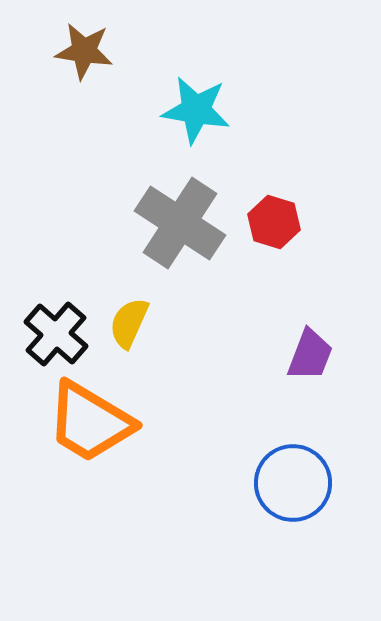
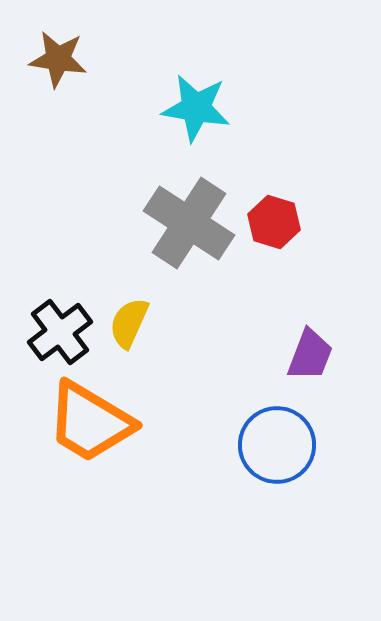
brown star: moved 26 px left, 8 px down
cyan star: moved 2 px up
gray cross: moved 9 px right
black cross: moved 4 px right, 2 px up; rotated 12 degrees clockwise
blue circle: moved 16 px left, 38 px up
